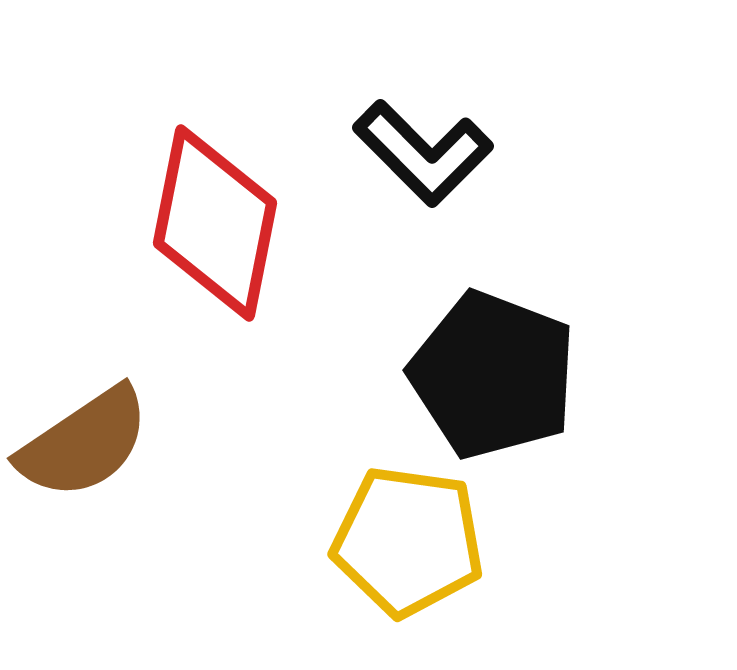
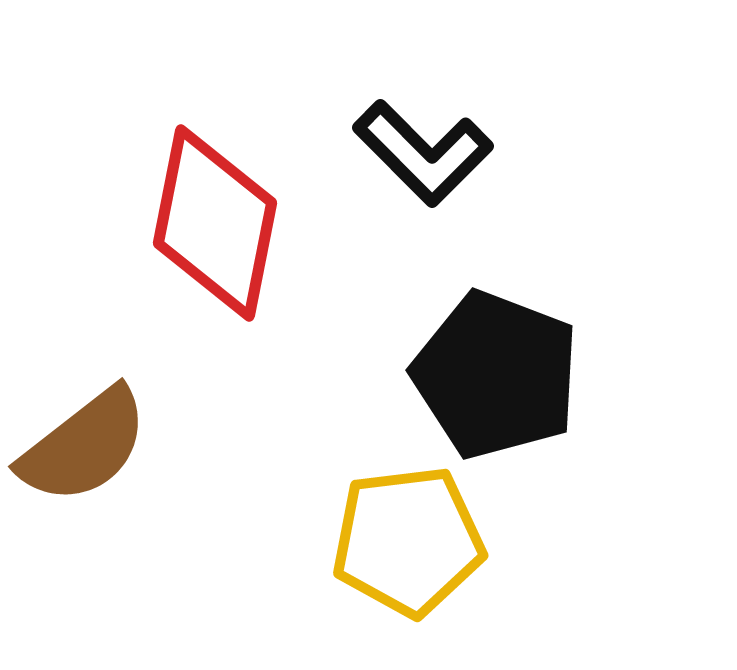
black pentagon: moved 3 px right
brown semicircle: moved 3 px down; rotated 4 degrees counterclockwise
yellow pentagon: rotated 15 degrees counterclockwise
